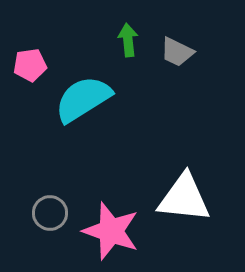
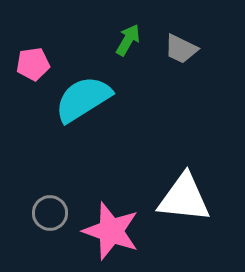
green arrow: rotated 36 degrees clockwise
gray trapezoid: moved 4 px right, 3 px up
pink pentagon: moved 3 px right, 1 px up
